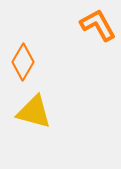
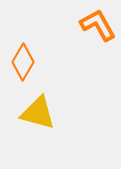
yellow triangle: moved 4 px right, 1 px down
